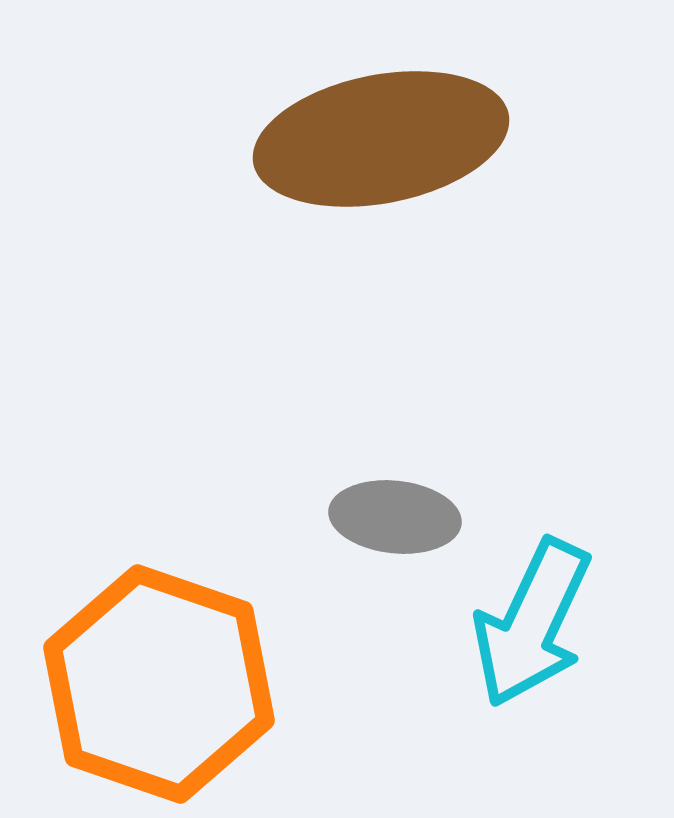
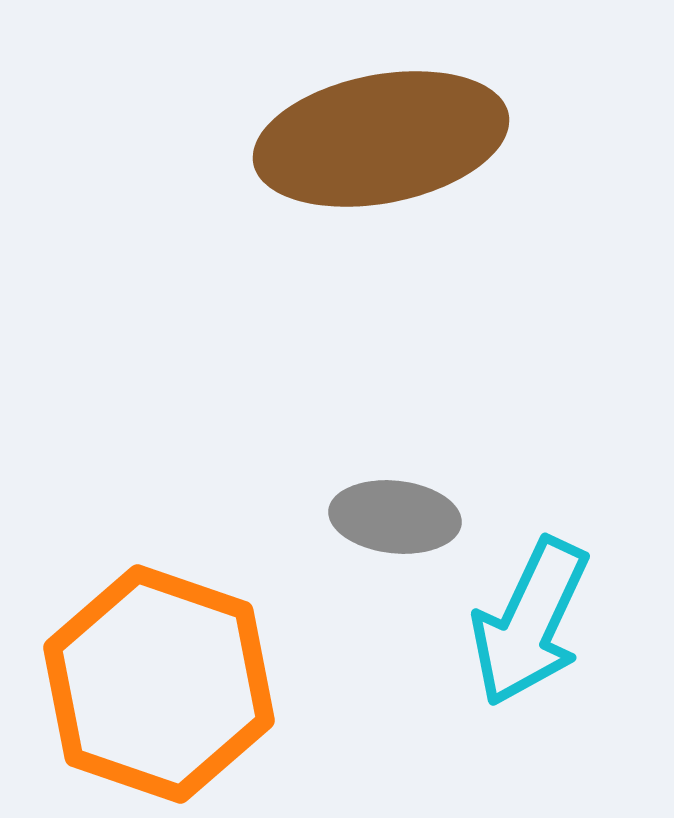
cyan arrow: moved 2 px left, 1 px up
